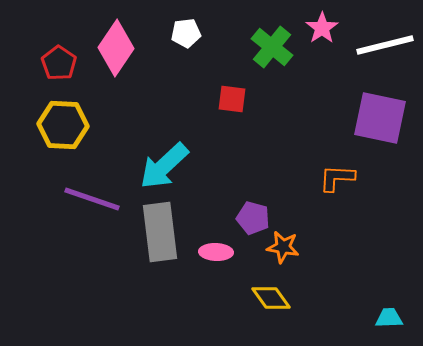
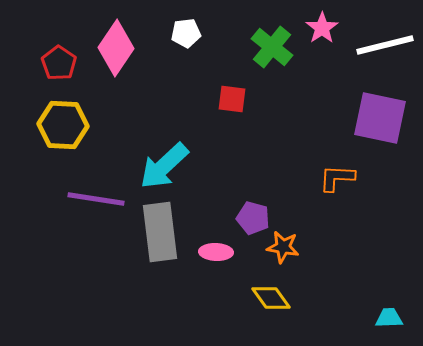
purple line: moved 4 px right; rotated 10 degrees counterclockwise
